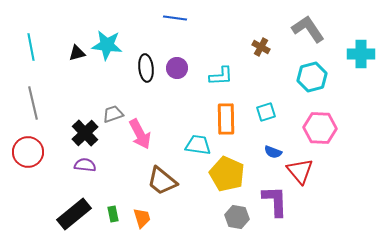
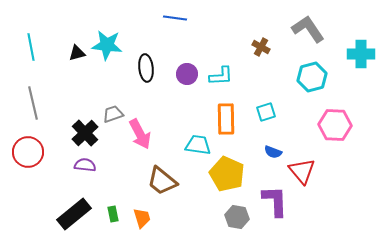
purple circle: moved 10 px right, 6 px down
pink hexagon: moved 15 px right, 3 px up
red triangle: moved 2 px right
